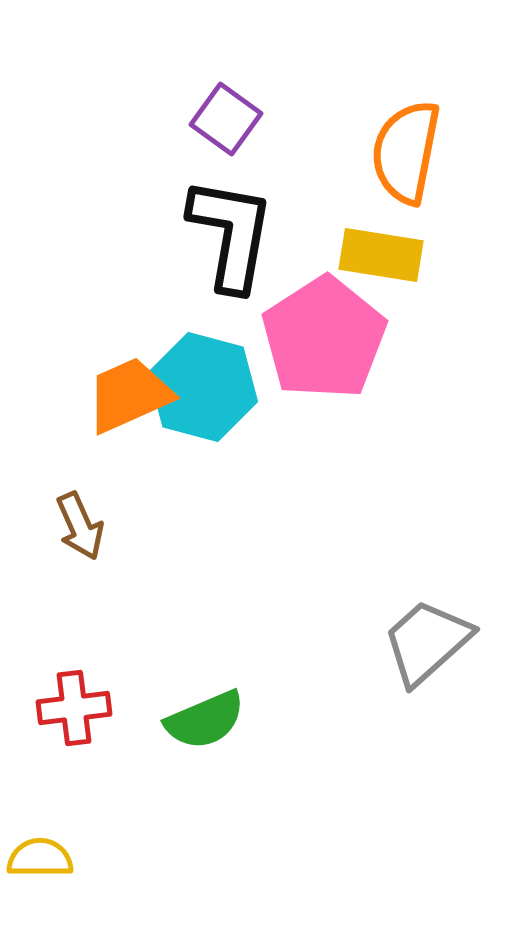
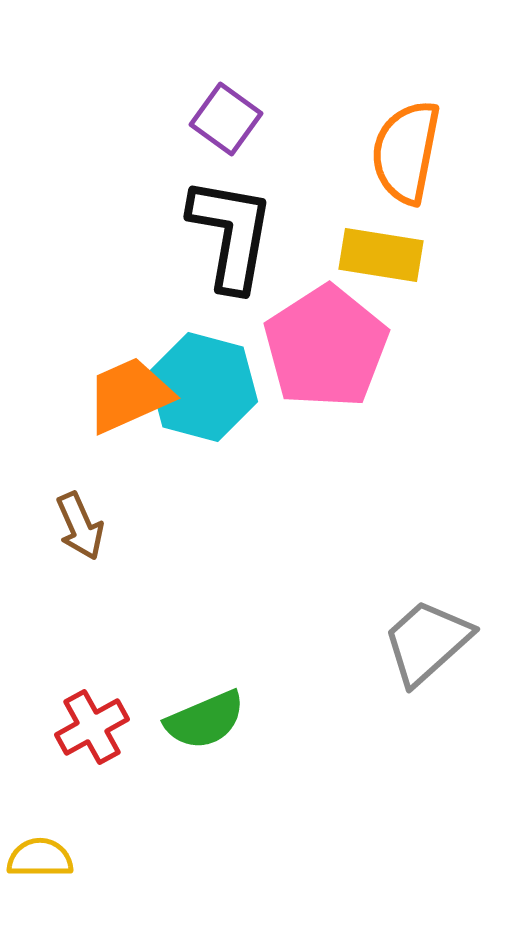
pink pentagon: moved 2 px right, 9 px down
red cross: moved 18 px right, 19 px down; rotated 22 degrees counterclockwise
